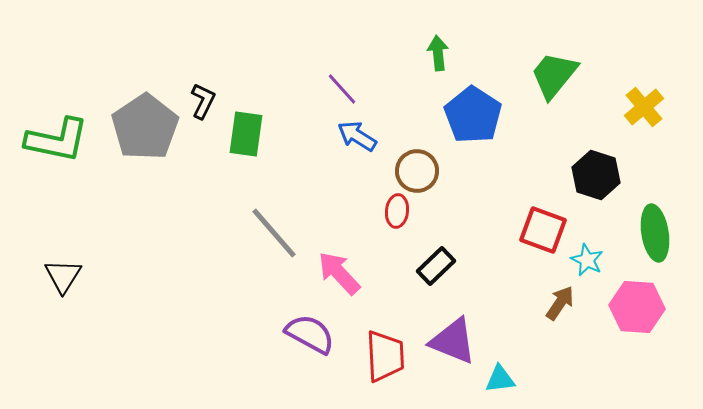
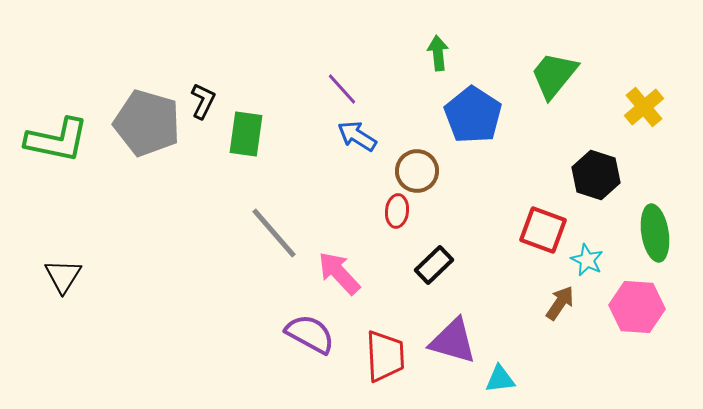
gray pentagon: moved 2 px right, 4 px up; rotated 22 degrees counterclockwise
black rectangle: moved 2 px left, 1 px up
purple triangle: rotated 6 degrees counterclockwise
